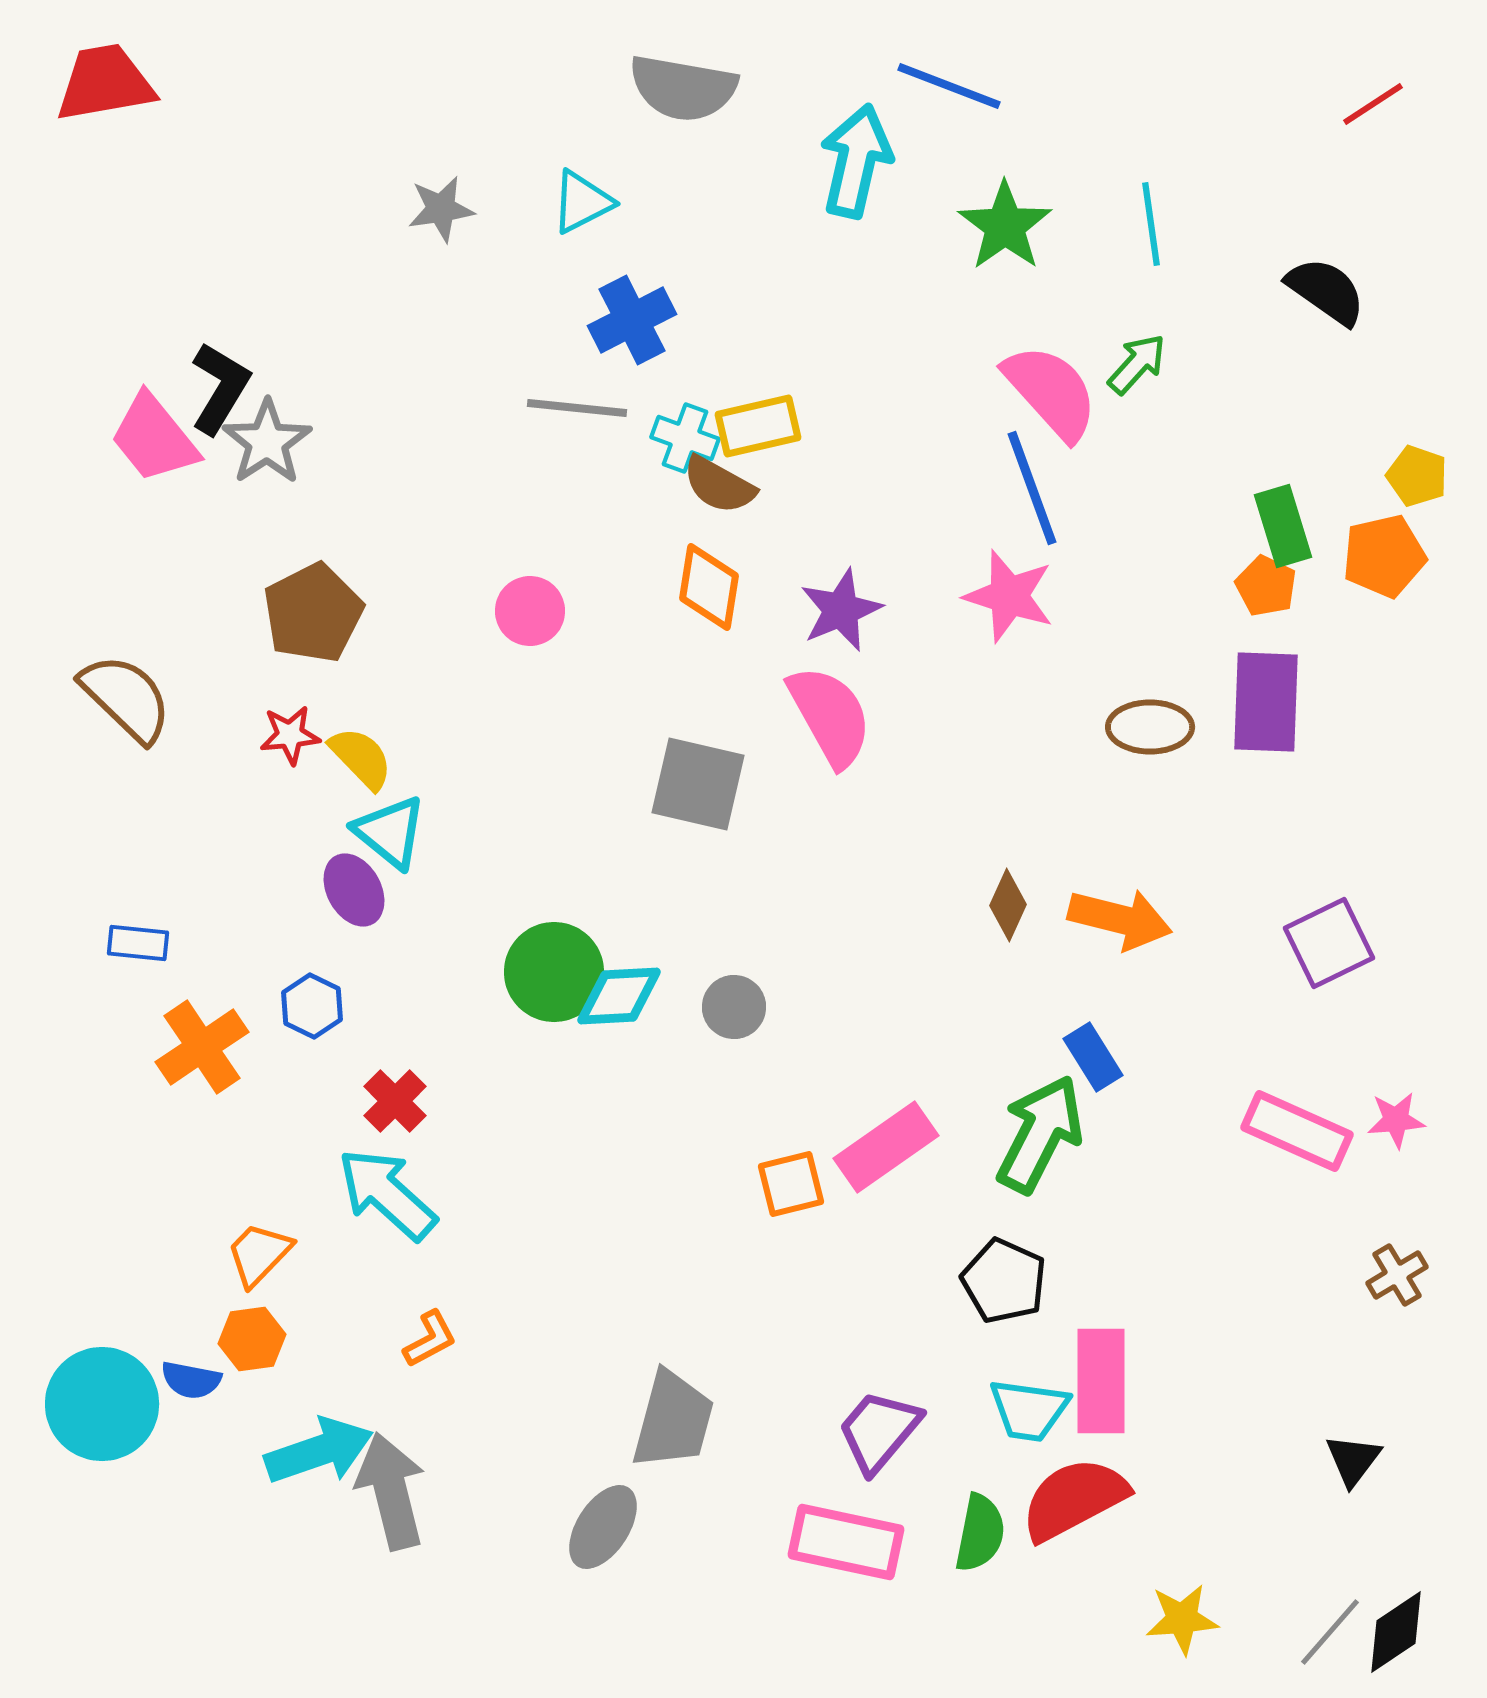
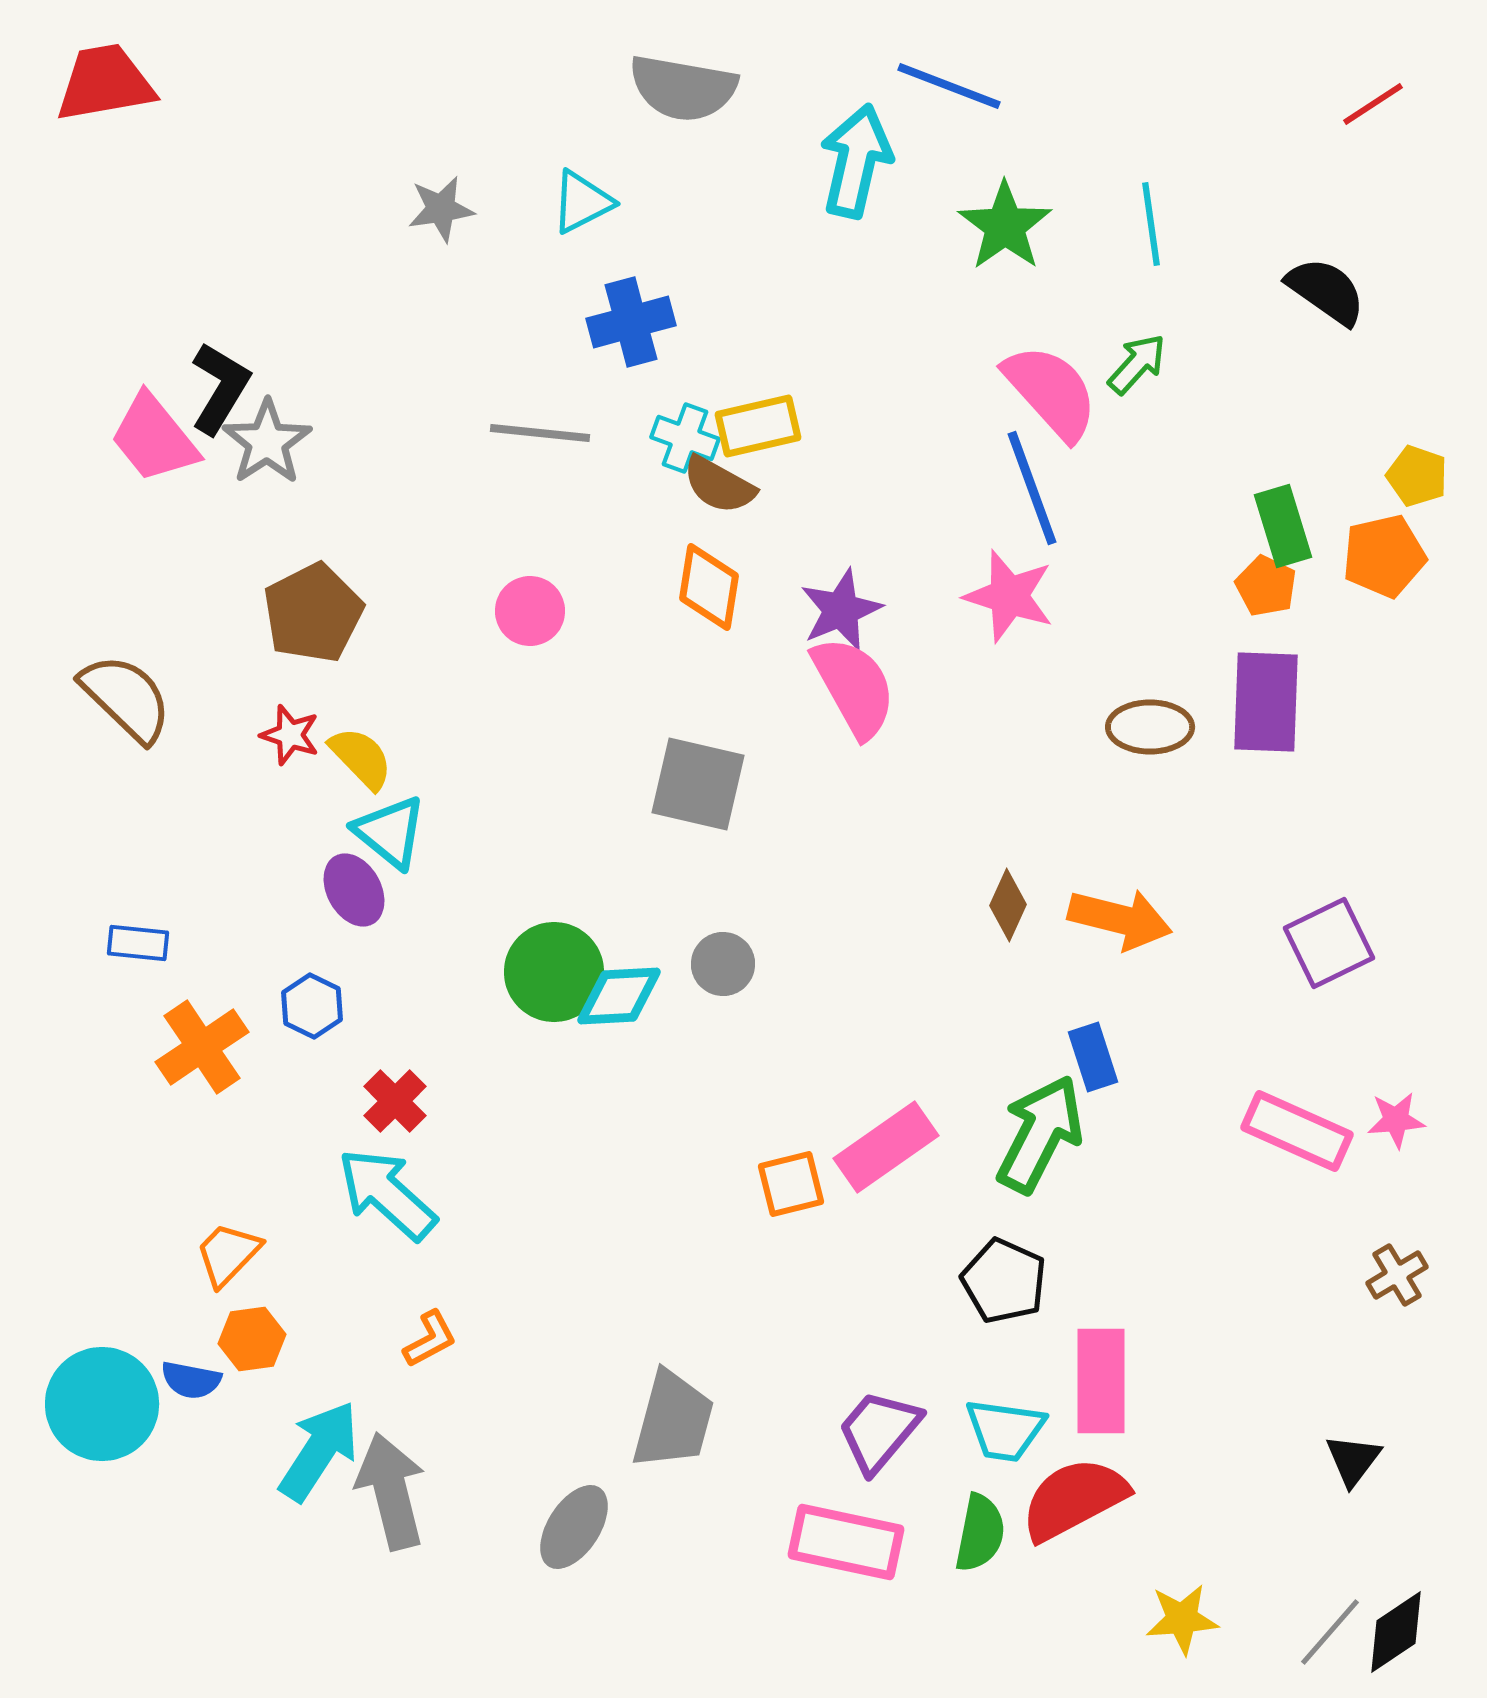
blue cross at (632, 320): moved 1 px left, 2 px down; rotated 12 degrees clockwise
gray line at (577, 408): moved 37 px left, 25 px down
pink semicircle at (830, 716): moved 24 px right, 29 px up
red star at (290, 735): rotated 24 degrees clockwise
gray circle at (734, 1007): moved 11 px left, 43 px up
blue rectangle at (1093, 1057): rotated 14 degrees clockwise
orange trapezoid at (259, 1254): moved 31 px left
cyan trapezoid at (1029, 1410): moved 24 px left, 20 px down
cyan arrow at (319, 1451): rotated 38 degrees counterclockwise
gray ellipse at (603, 1527): moved 29 px left
